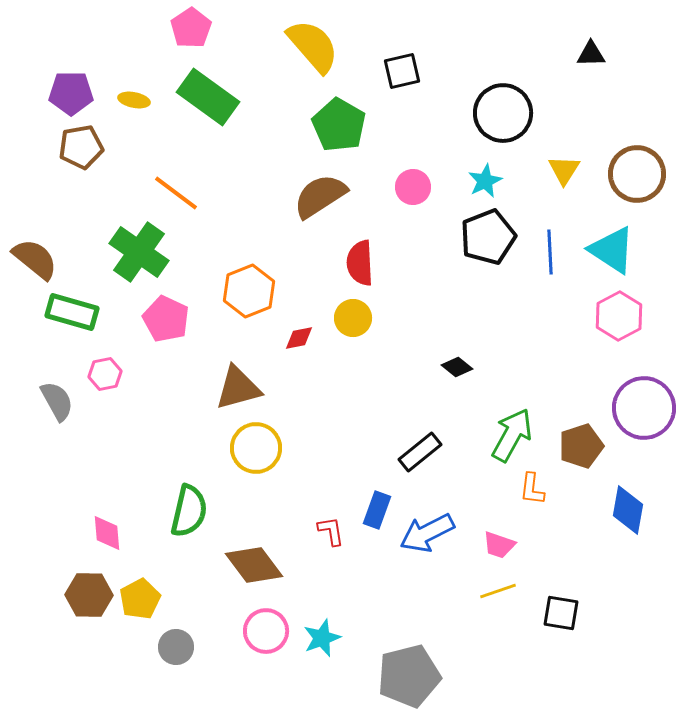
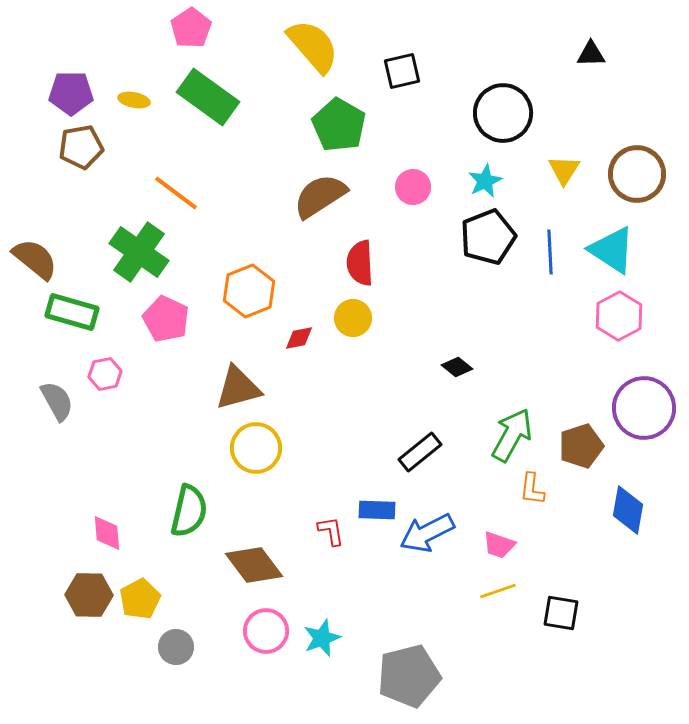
blue rectangle at (377, 510): rotated 72 degrees clockwise
